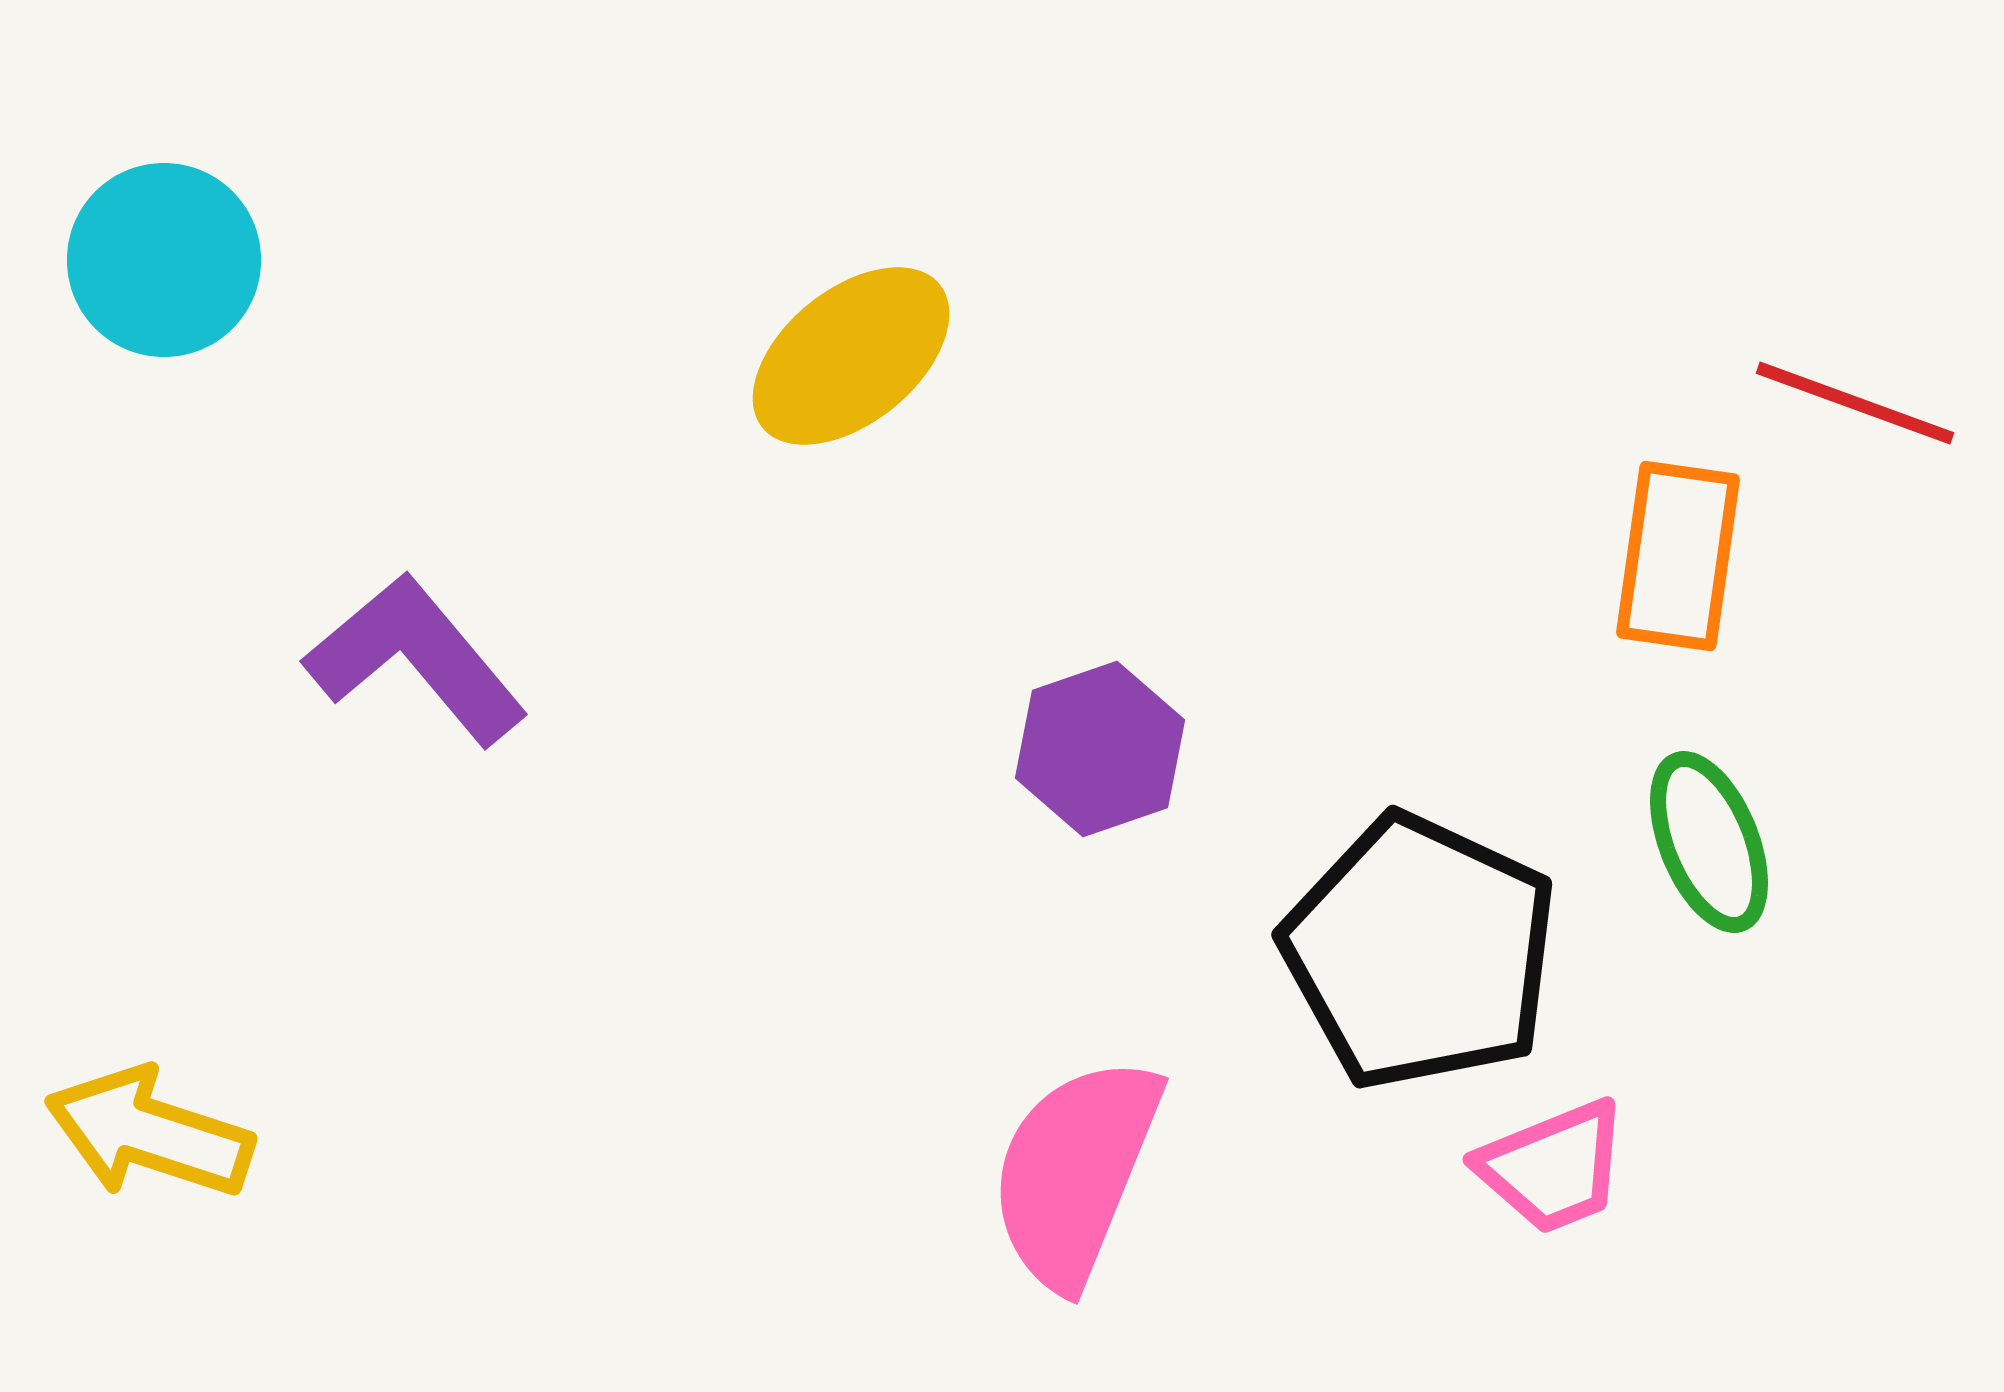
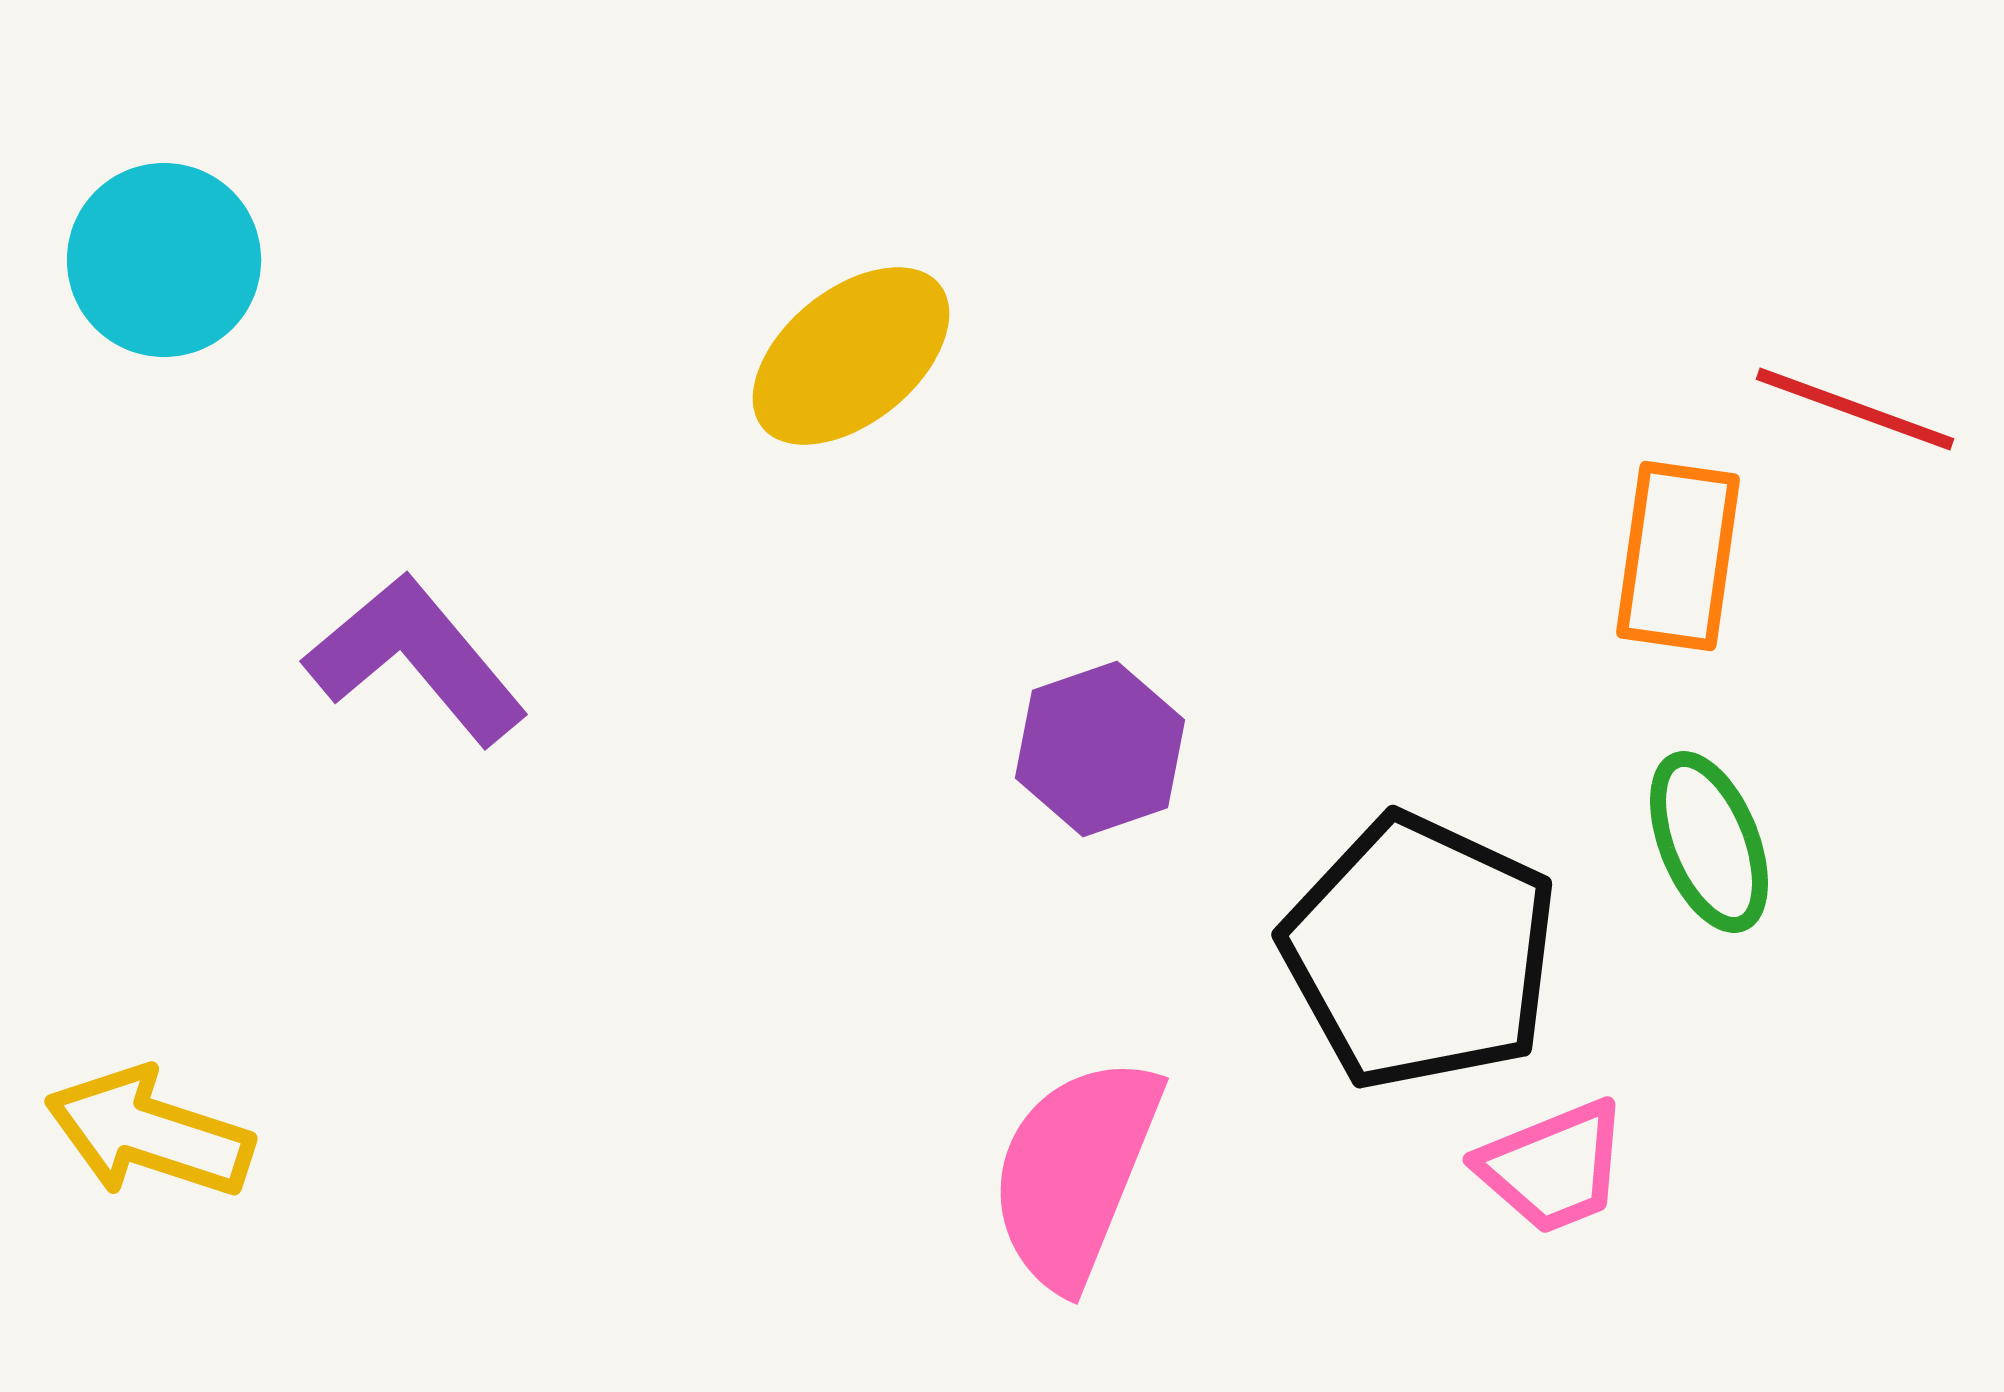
red line: moved 6 px down
